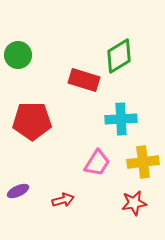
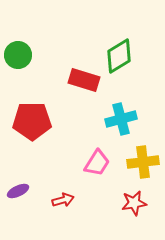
cyan cross: rotated 12 degrees counterclockwise
